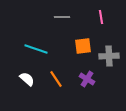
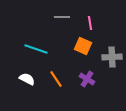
pink line: moved 11 px left, 6 px down
orange square: rotated 30 degrees clockwise
gray cross: moved 3 px right, 1 px down
white semicircle: rotated 14 degrees counterclockwise
